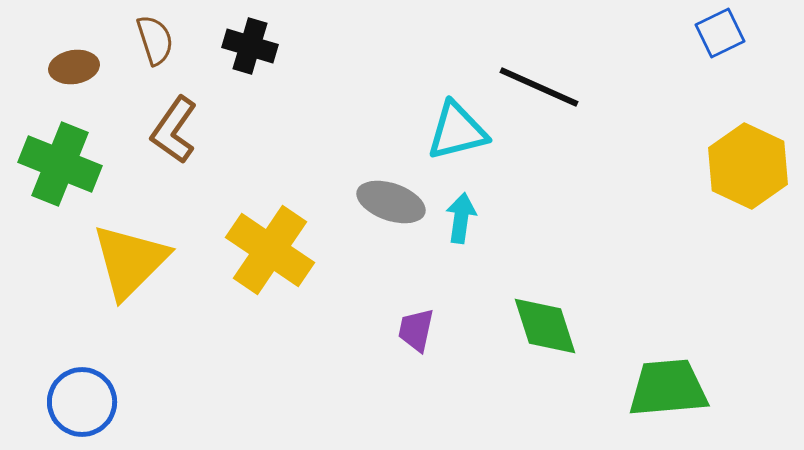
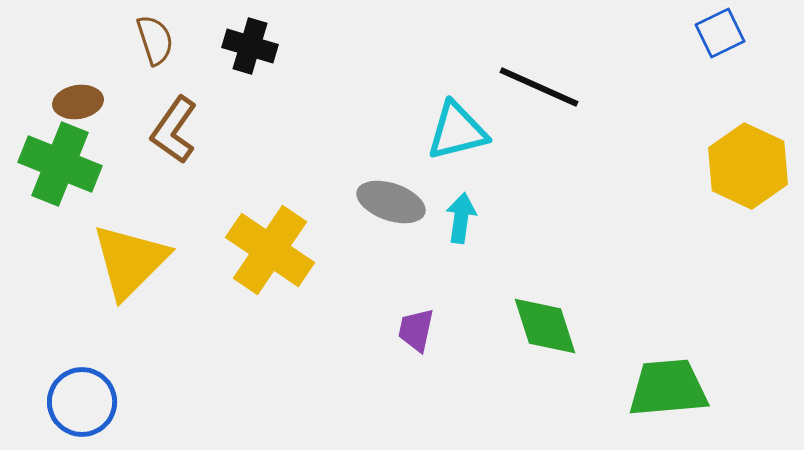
brown ellipse: moved 4 px right, 35 px down
